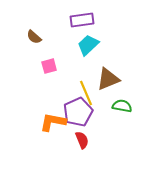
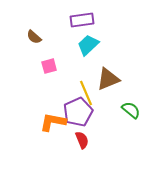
green semicircle: moved 9 px right, 4 px down; rotated 30 degrees clockwise
